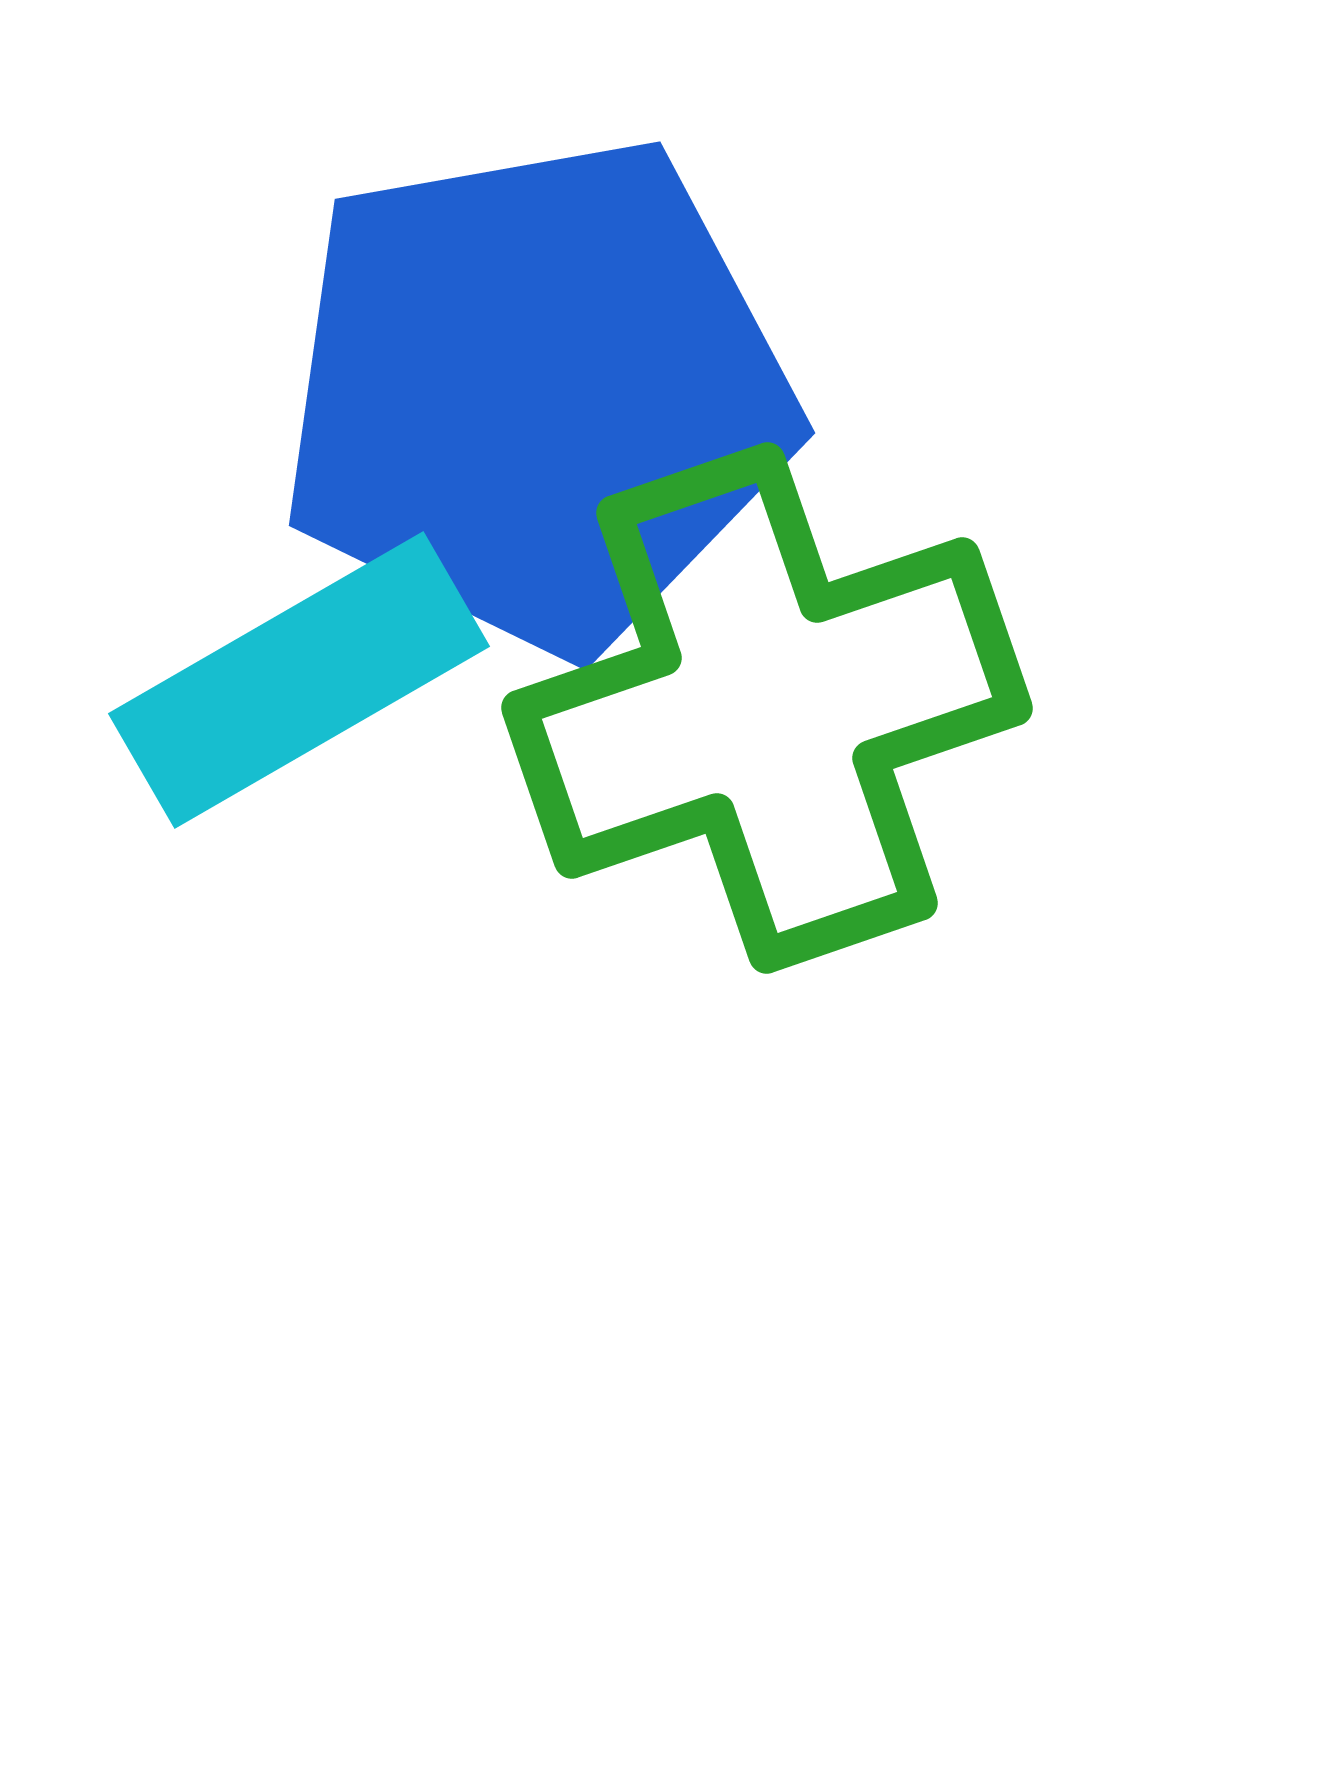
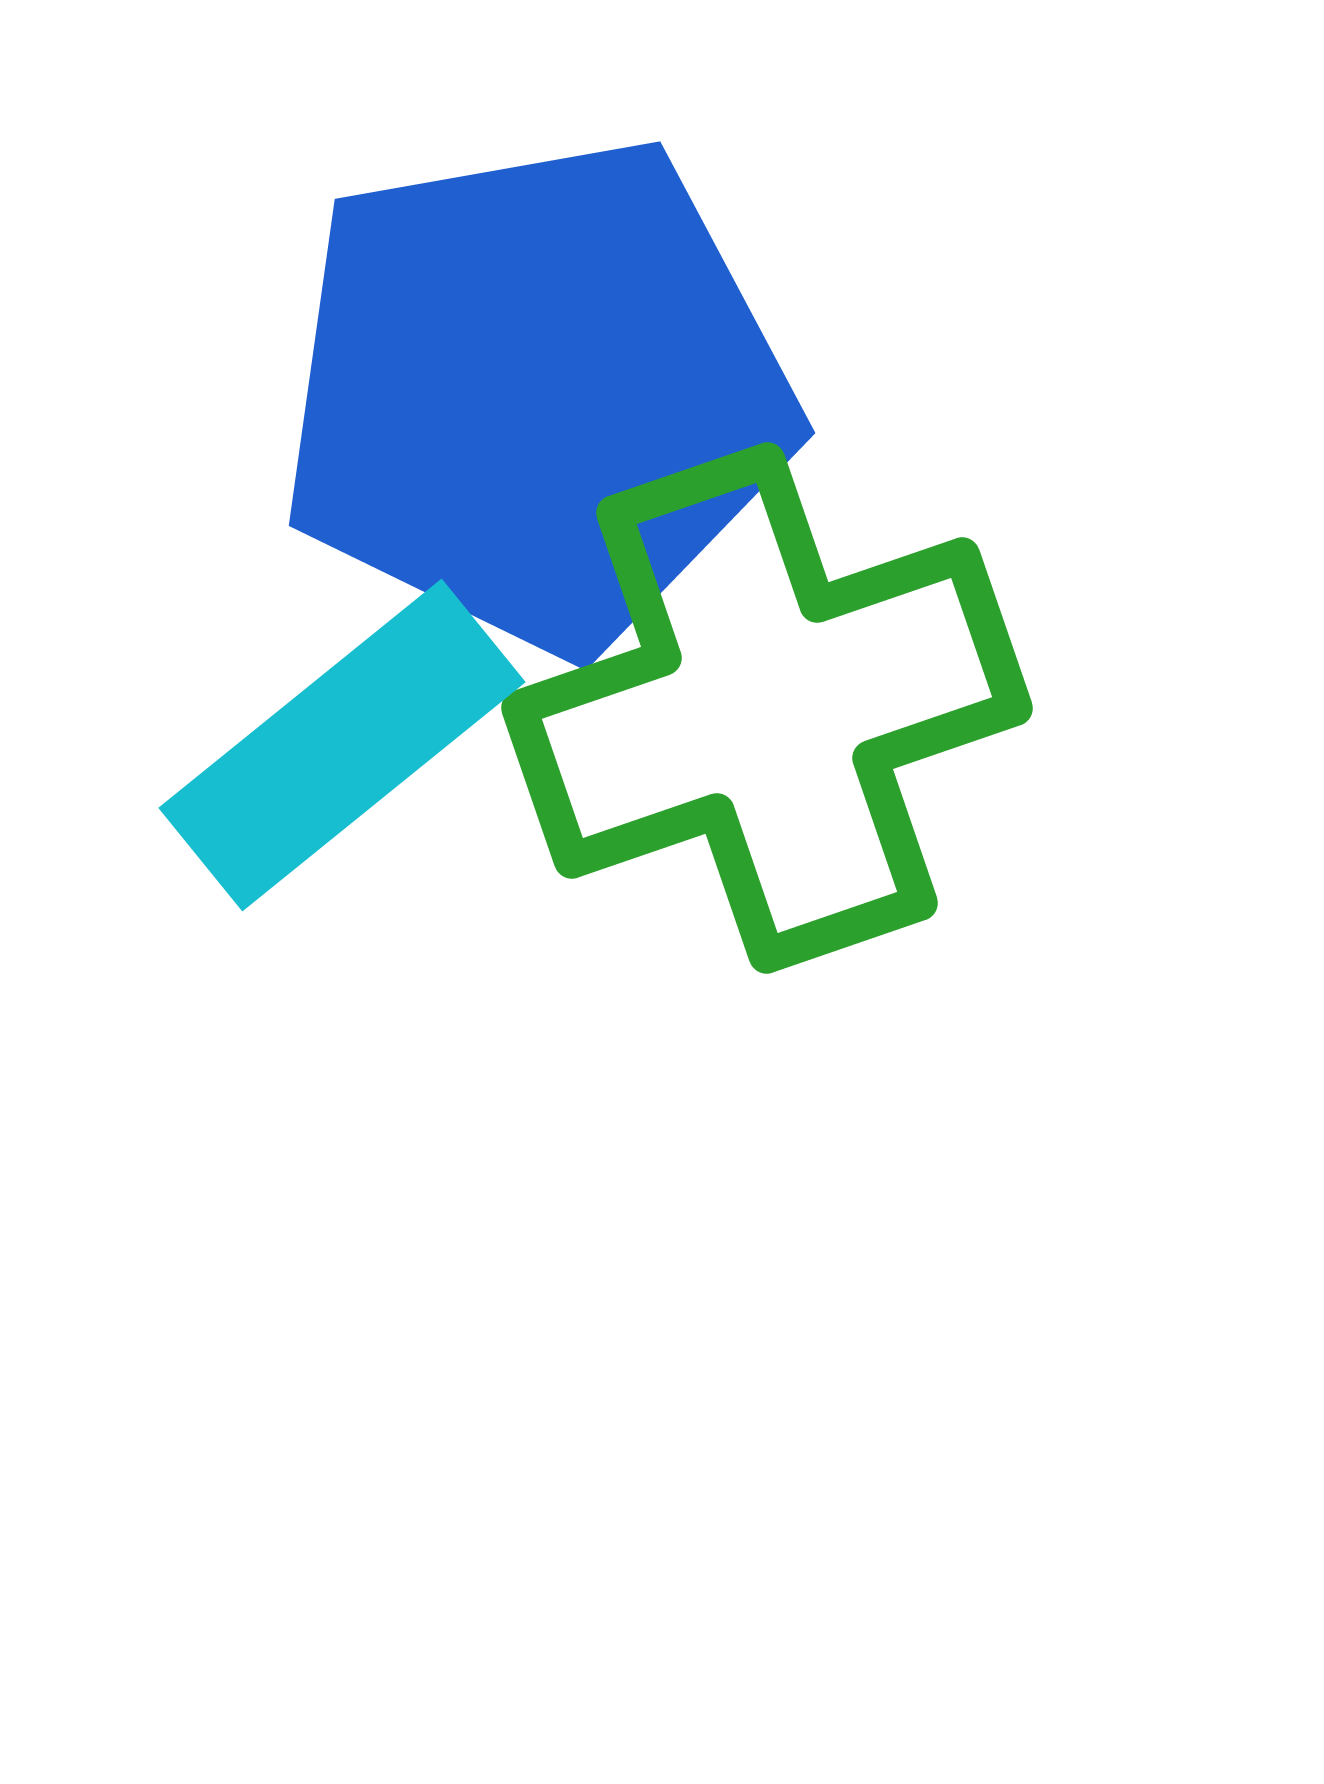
cyan rectangle: moved 43 px right, 65 px down; rotated 9 degrees counterclockwise
